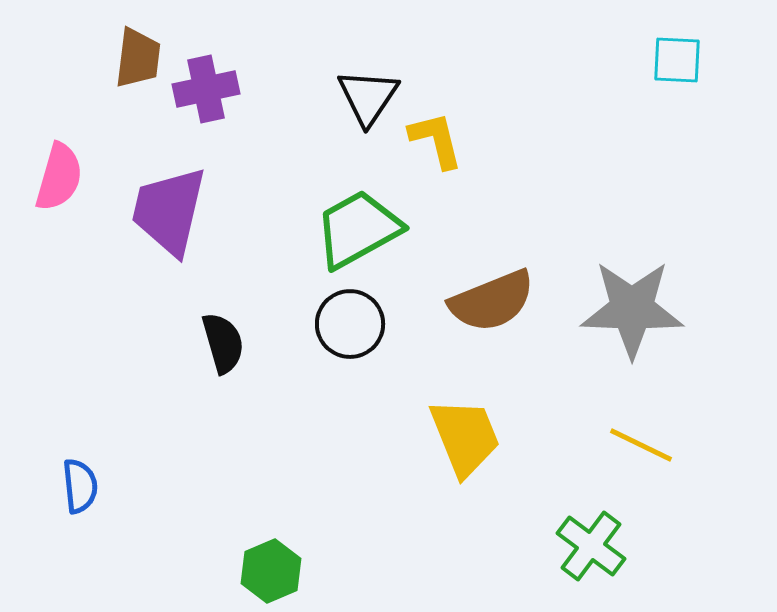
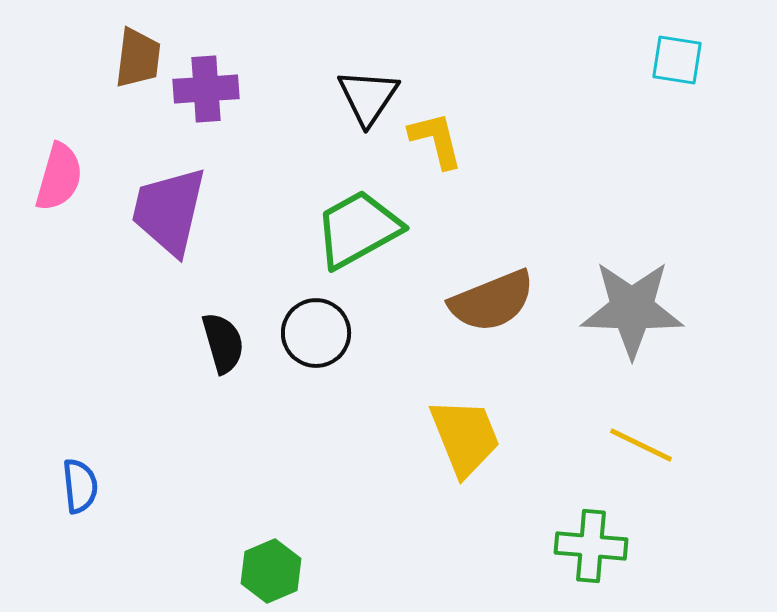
cyan square: rotated 6 degrees clockwise
purple cross: rotated 8 degrees clockwise
black circle: moved 34 px left, 9 px down
green cross: rotated 32 degrees counterclockwise
